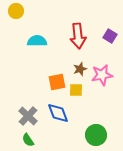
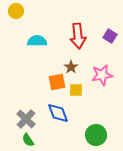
brown star: moved 9 px left, 2 px up; rotated 16 degrees counterclockwise
gray cross: moved 2 px left, 3 px down
